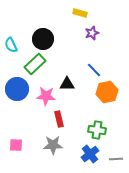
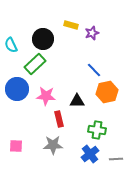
yellow rectangle: moved 9 px left, 12 px down
black triangle: moved 10 px right, 17 px down
pink square: moved 1 px down
